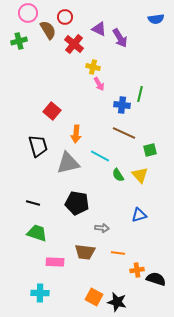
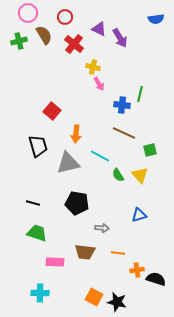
brown semicircle: moved 4 px left, 5 px down
